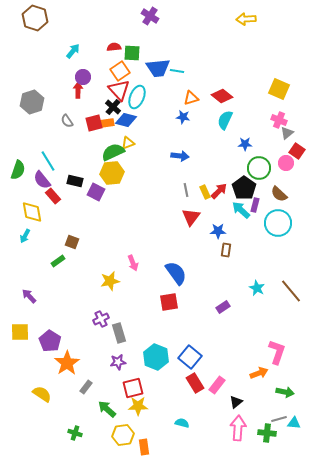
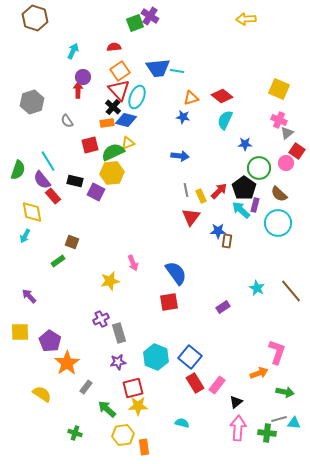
cyan arrow at (73, 51): rotated 14 degrees counterclockwise
green square at (132, 53): moved 3 px right, 30 px up; rotated 24 degrees counterclockwise
red square at (94, 123): moved 4 px left, 22 px down
yellow rectangle at (205, 192): moved 4 px left, 4 px down
brown rectangle at (226, 250): moved 1 px right, 9 px up
